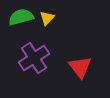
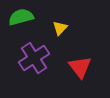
yellow triangle: moved 13 px right, 10 px down
